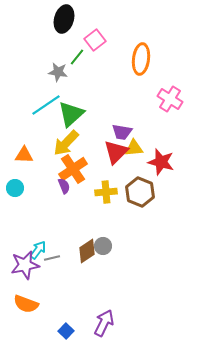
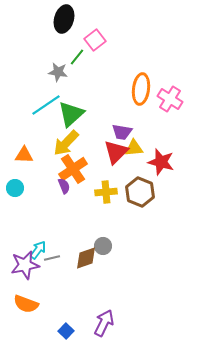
orange ellipse: moved 30 px down
brown diamond: moved 1 px left, 7 px down; rotated 15 degrees clockwise
